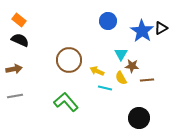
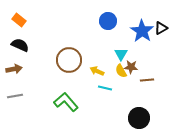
black semicircle: moved 5 px down
brown star: moved 1 px left, 1 px down
yellow semicircle: moved 7 px up
